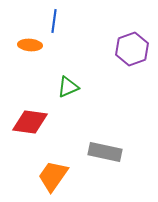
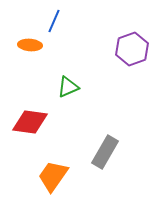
blue line: rotated 15 degrees clockwise
gray rectangle: rotated 72 degrees counterclockwise
